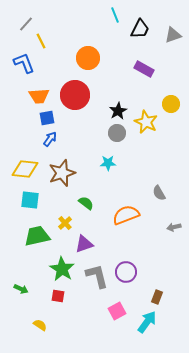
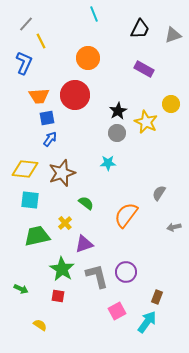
cyan line: moved 21 px left, 1 px up
blue L-shape: rotated 45 degrees clockwise
gray semicircle: rotated 63 degrees clockwise
orange semicircle: rotated 32 degrees counterclockwise
